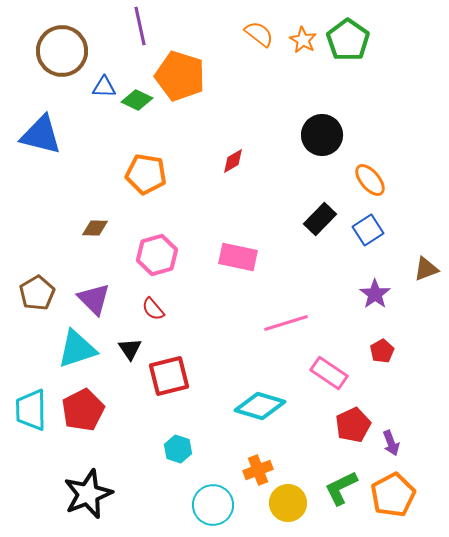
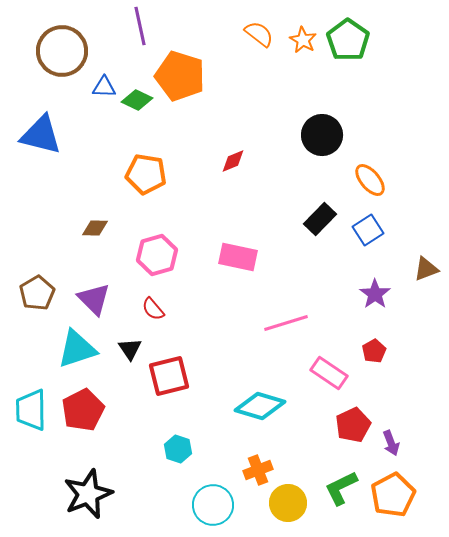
red diamond at (233, 161): rotated 8 degrees clockwise
red pentagon at (382, 351): moved 8 px left
